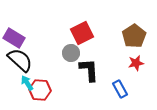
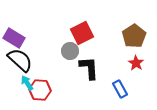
gray circle: moved 1 px left, 2 px up
red star: rotated 28 degrees counterclockwise
black L-shape: moved 2 px up
